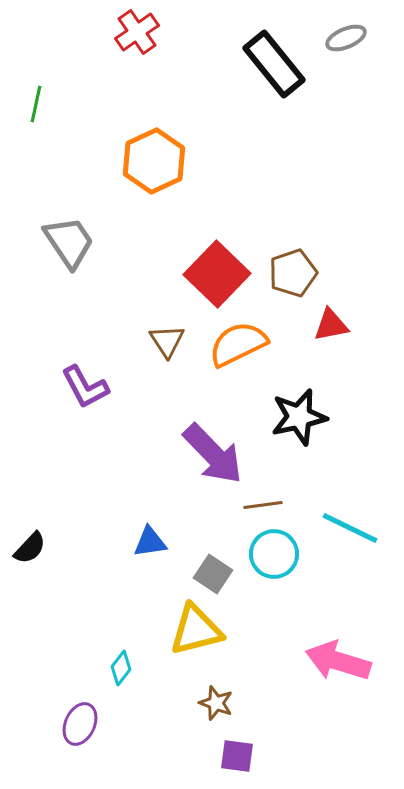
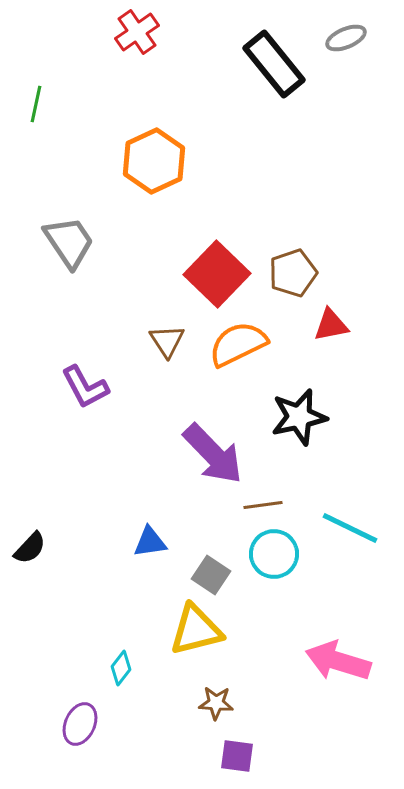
gray square: moved 2 px left, 1 px down
brown star: rotated 16 degrees counterclockwise
